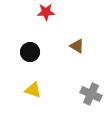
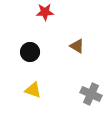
red star: moved 1 px left
